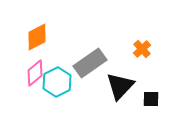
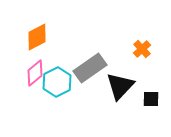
gray rectangle: moved 5 px down
